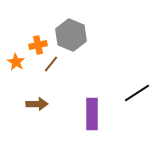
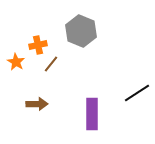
gray hexagon: moved 10 px right, 4 px up
